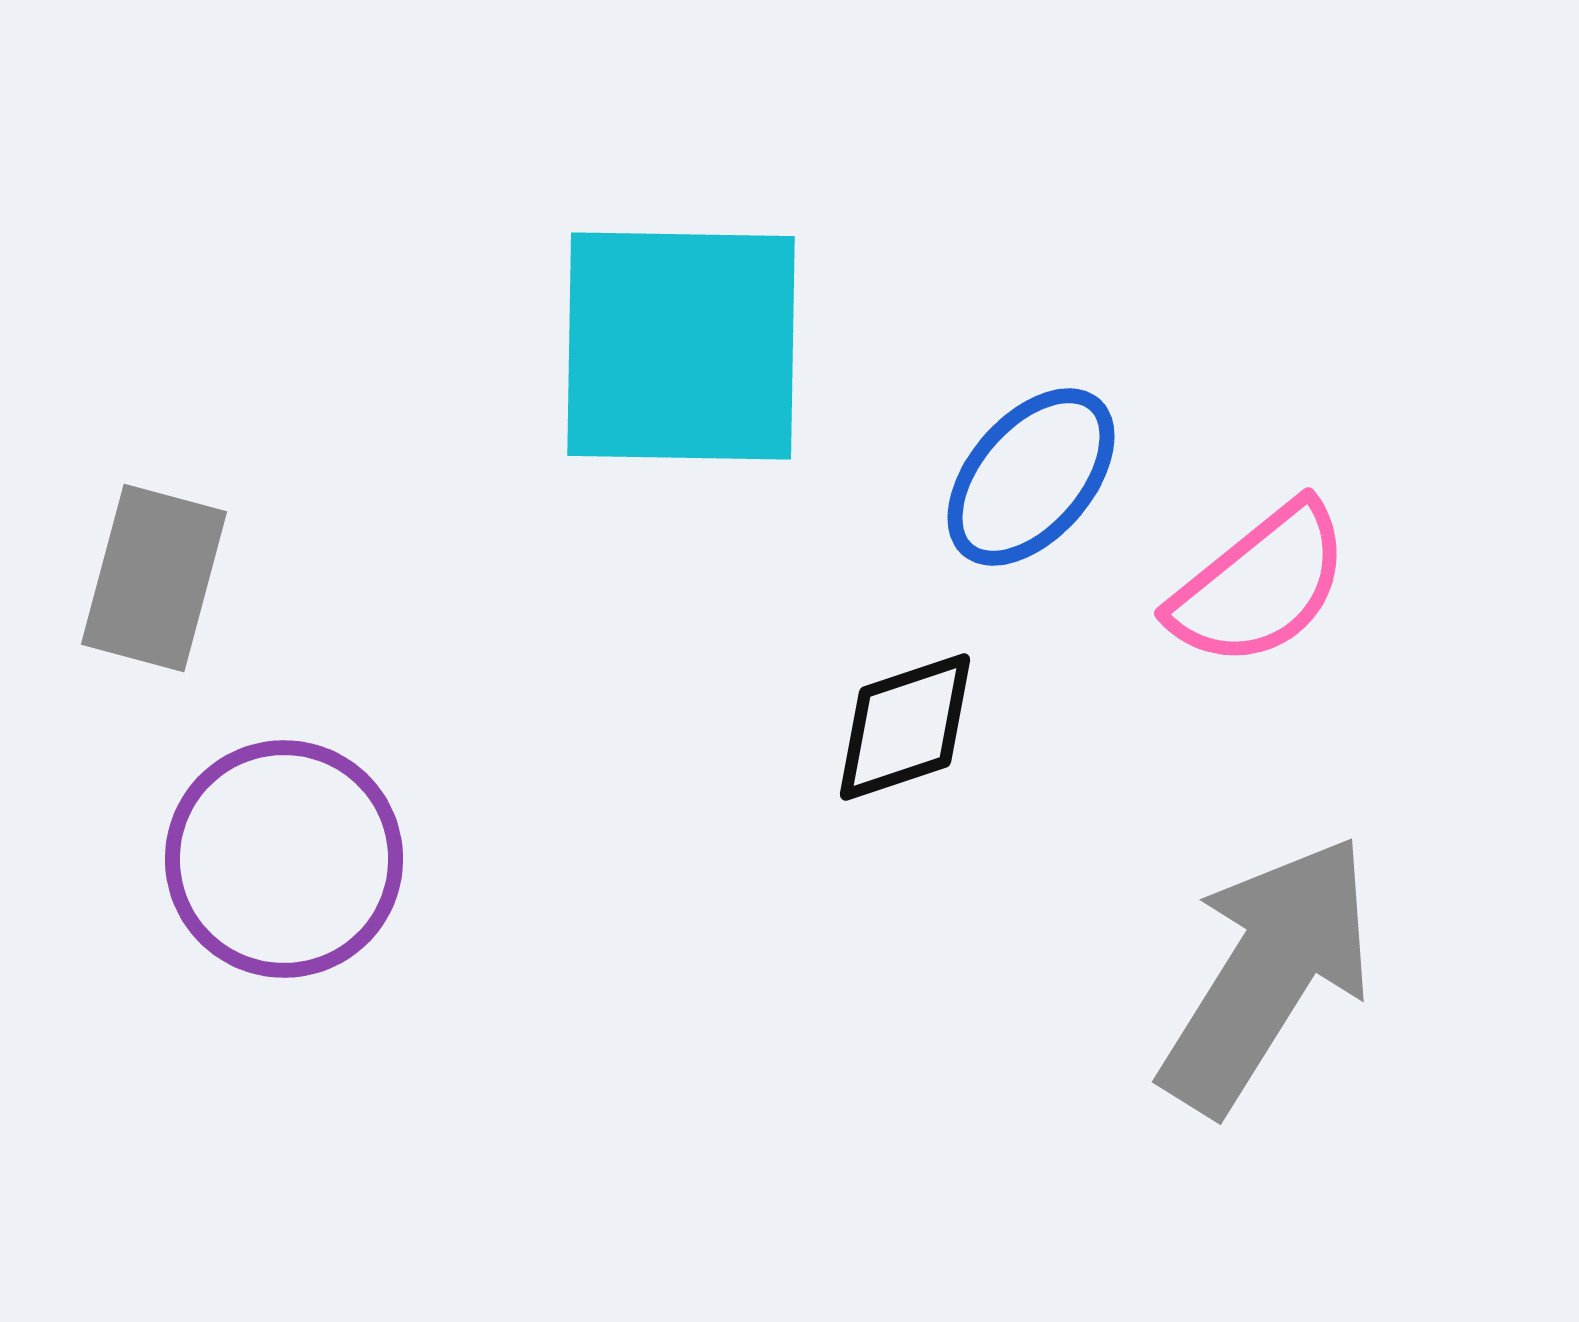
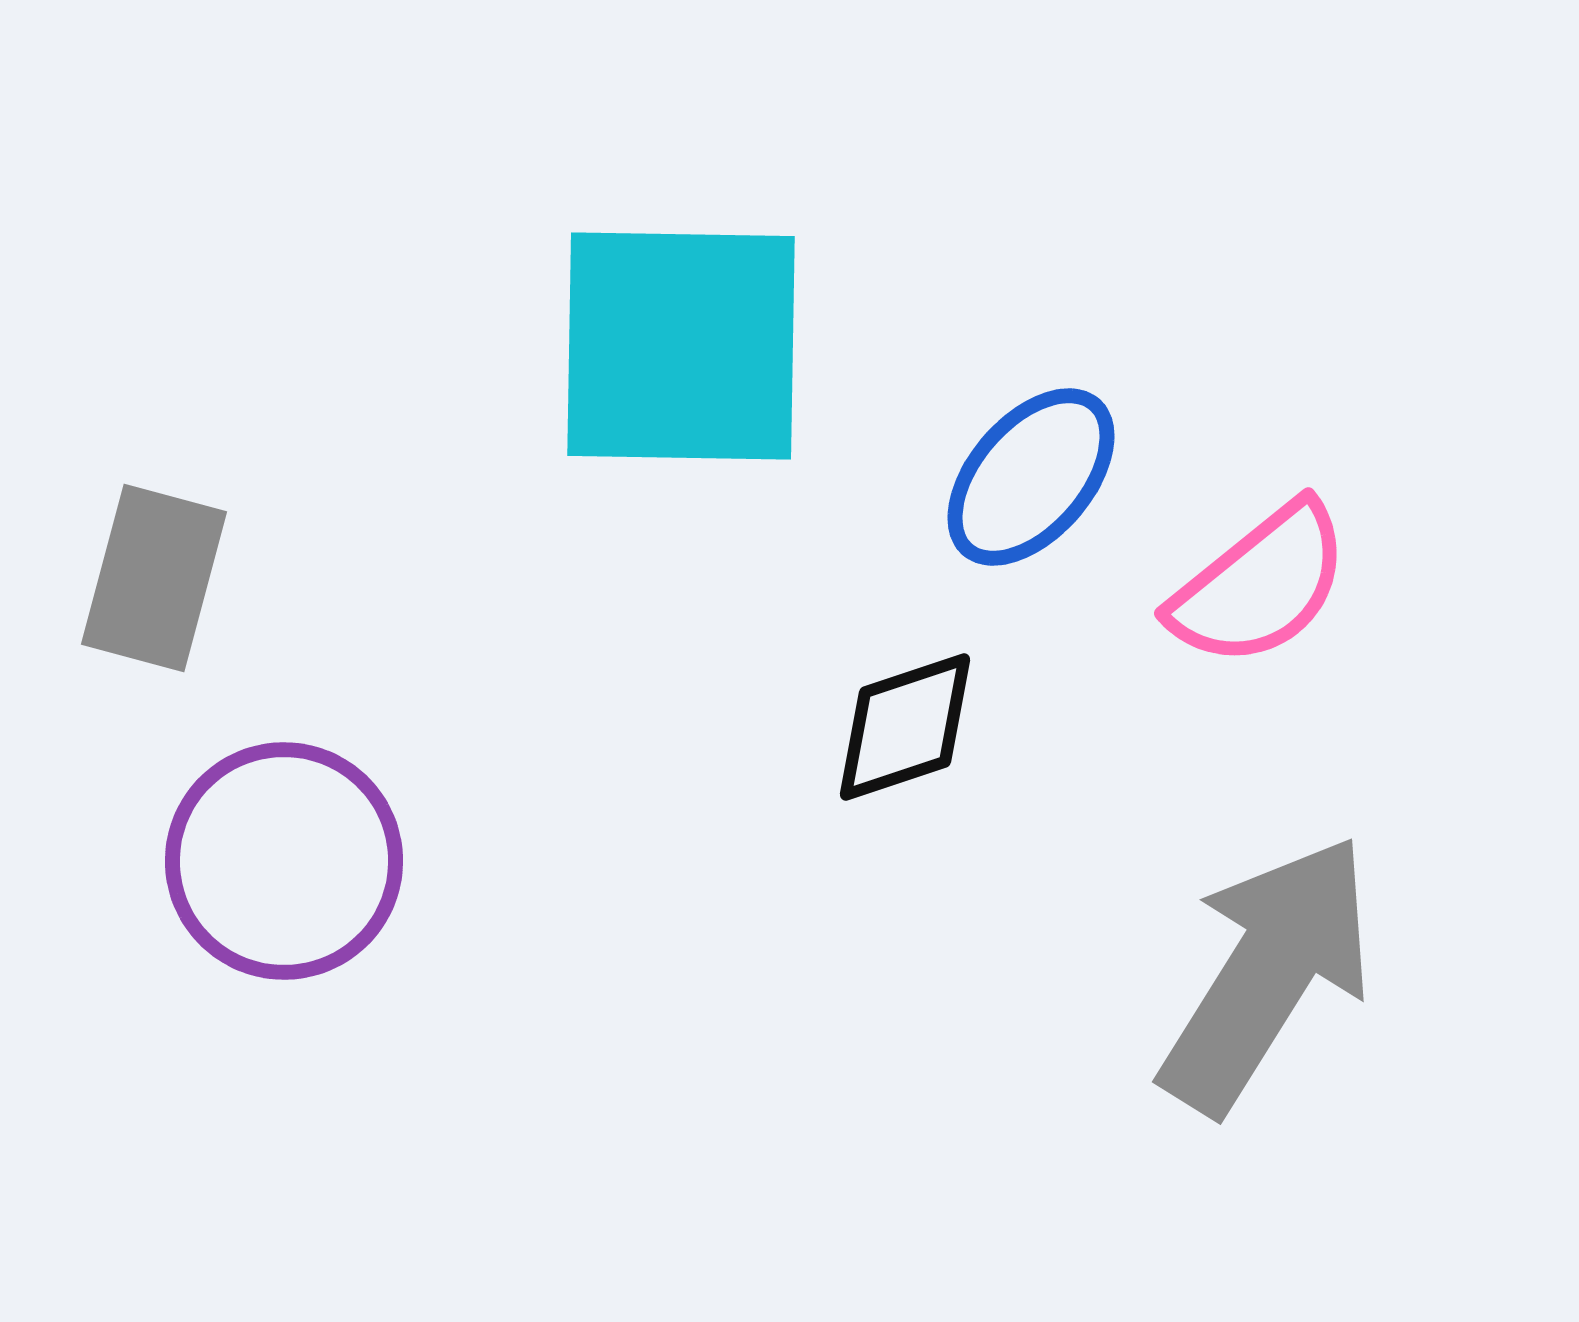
purple circle: moved 2 px down
